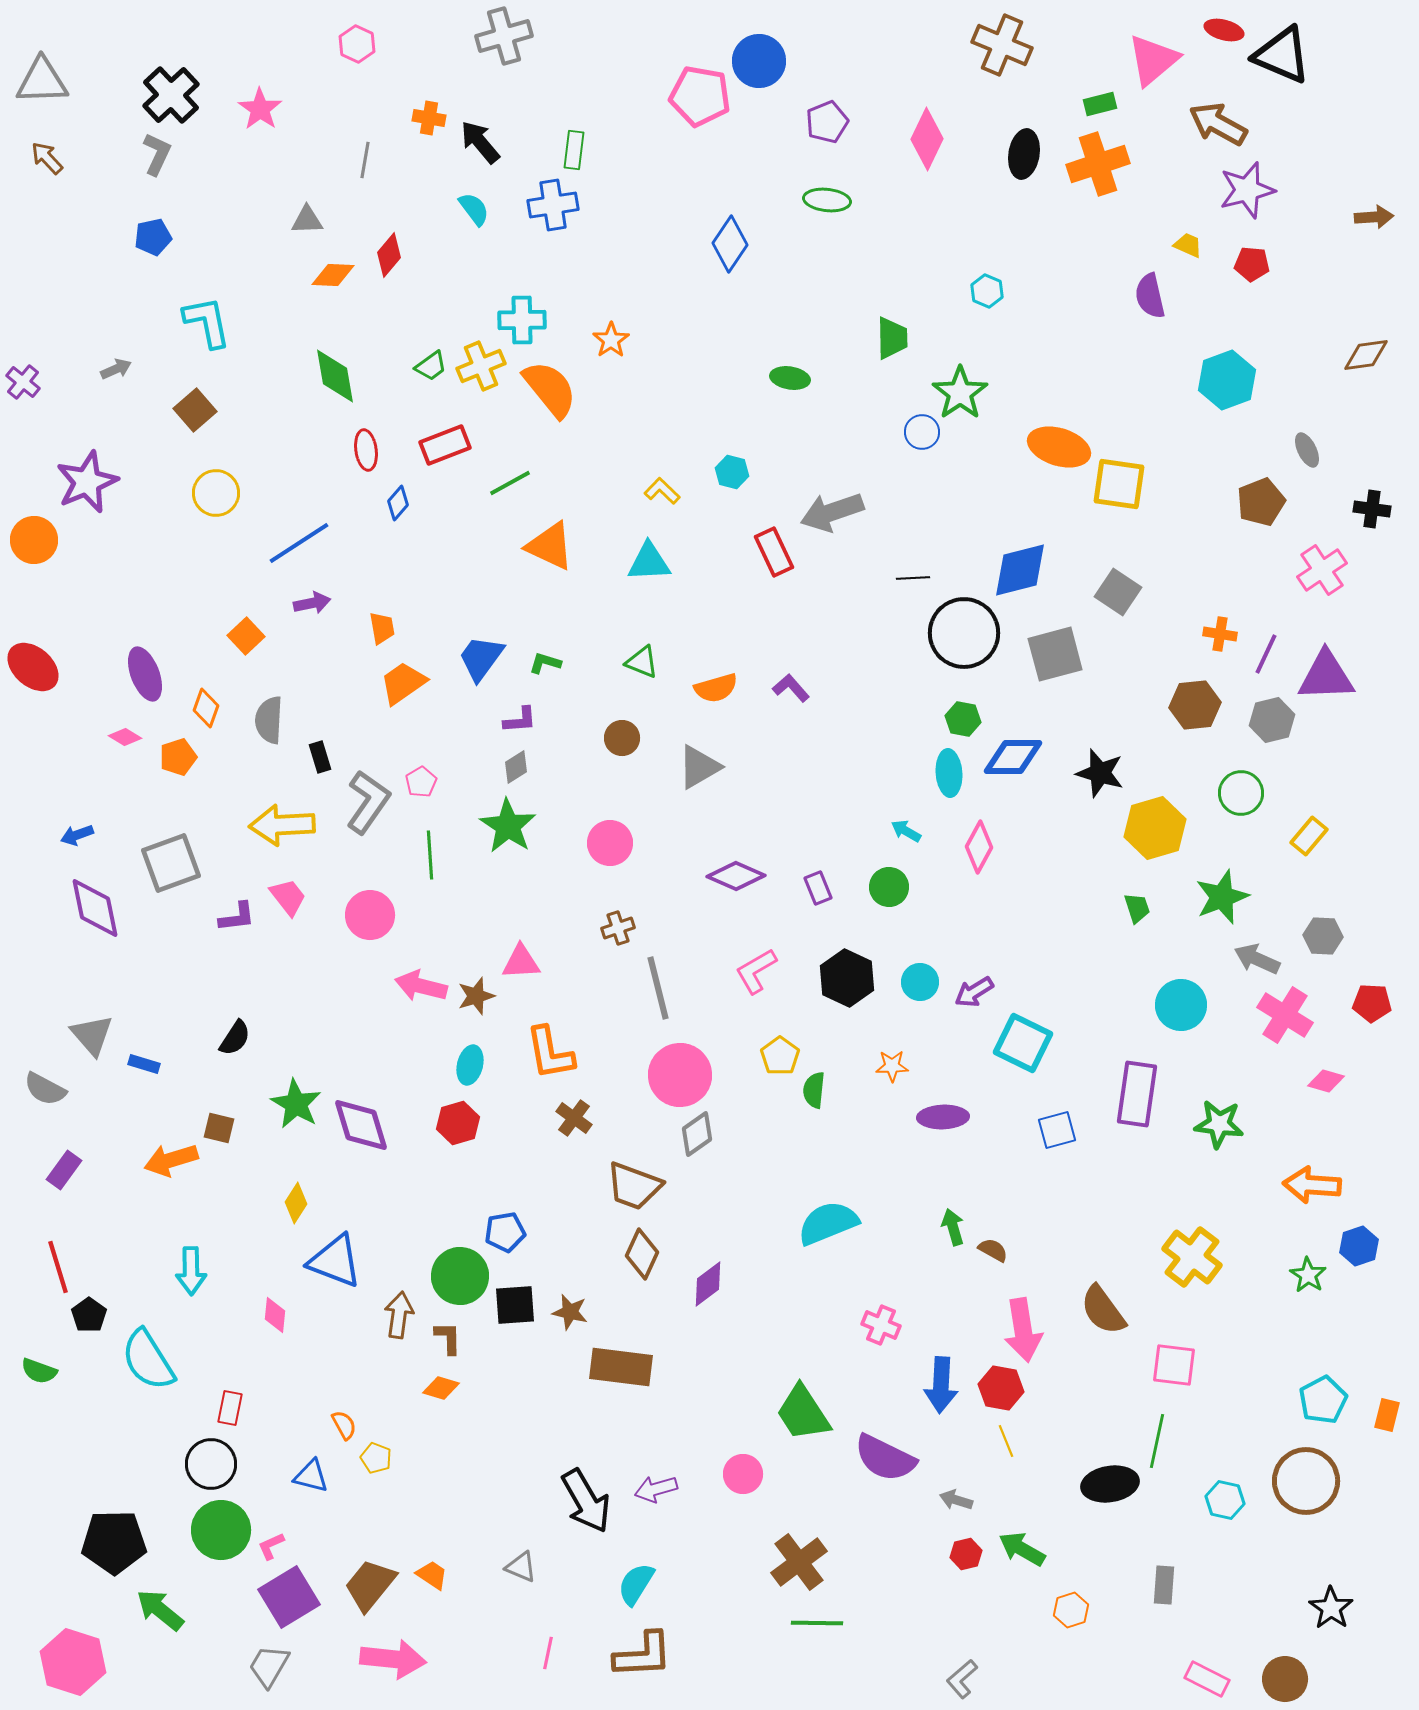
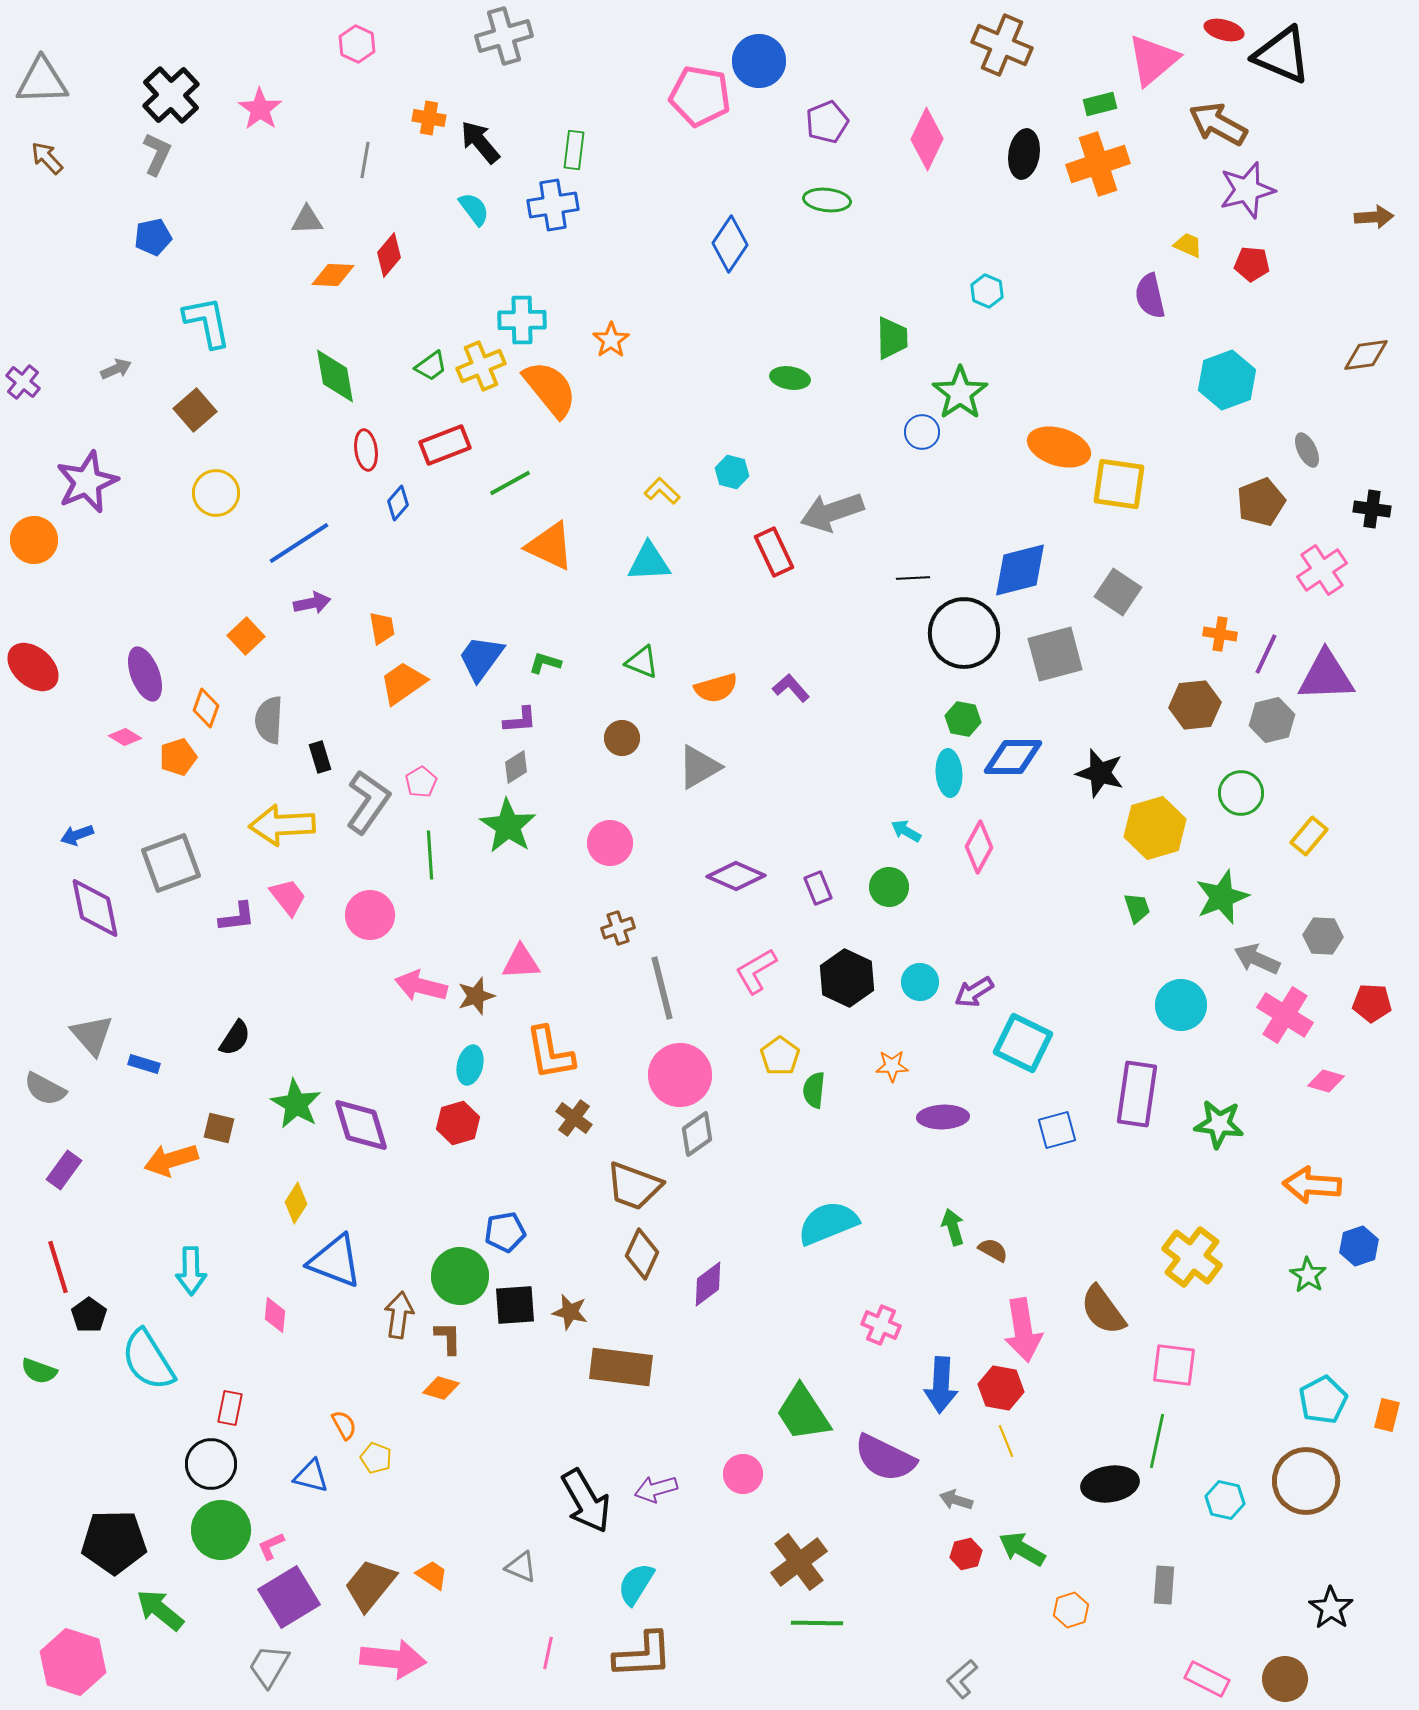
gray line at (658, 988): moved 4 px right
